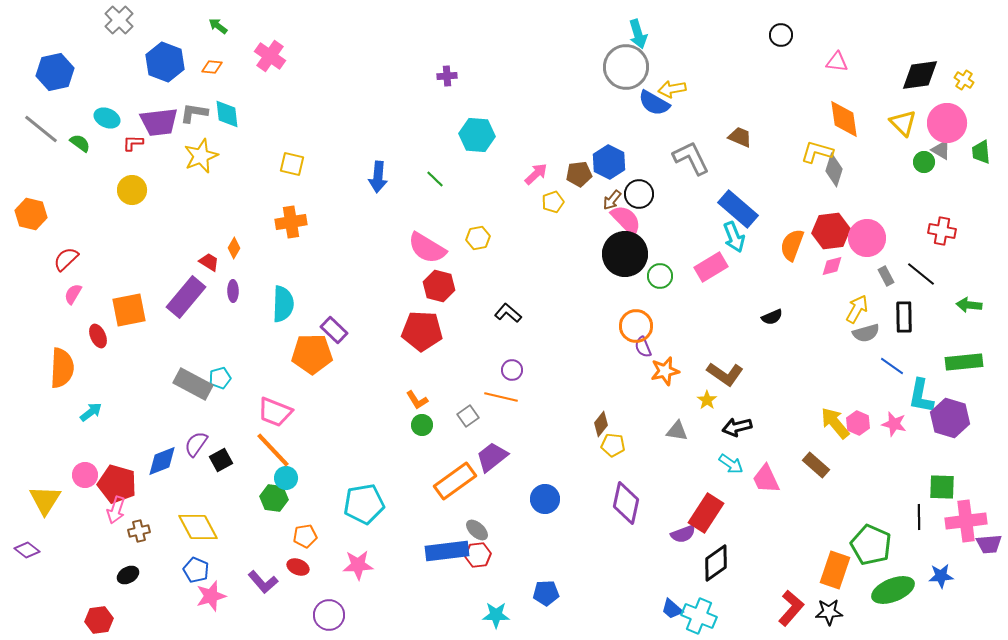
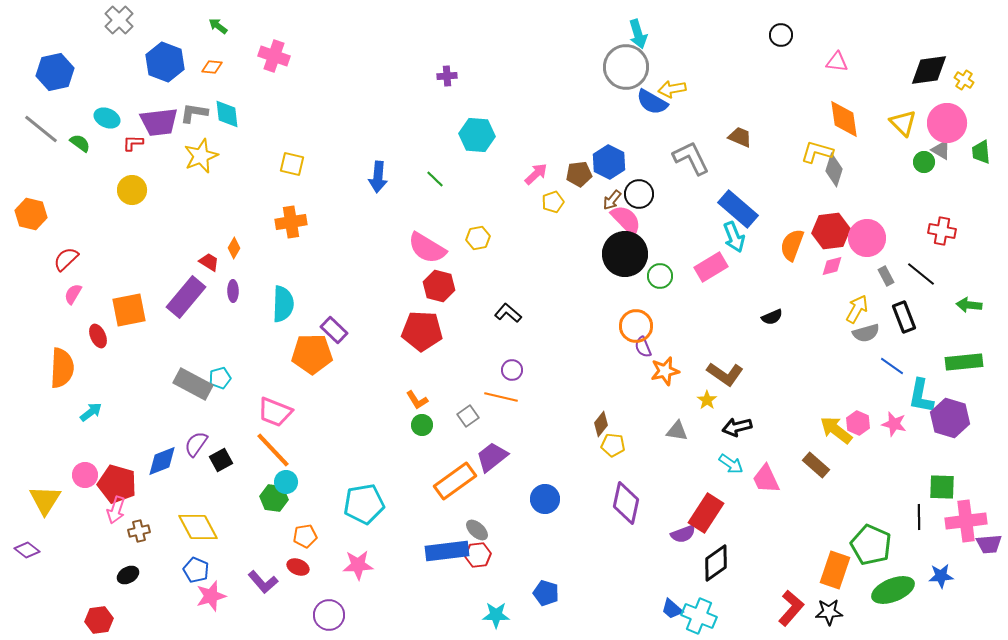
pink cross at (270, 56): moved 4 px right; rotated 16 degrees counterclockwise
black diamond at (920, 75): moved 9 px right, 5 px up
blue semicircle at (654, 103): moved 2 px left, 1 px up
black rectangle at (904, 317): rotated 20 degrees counterclockwise
yellow arrow at (835, 423): moved 1 px right, 7 px down; rotated 12 degrees counterclockwise
cyan circle at (286, 478): moved 4 px down
blue pentagon at (546, 593): rotated 20 degrees clockwise
